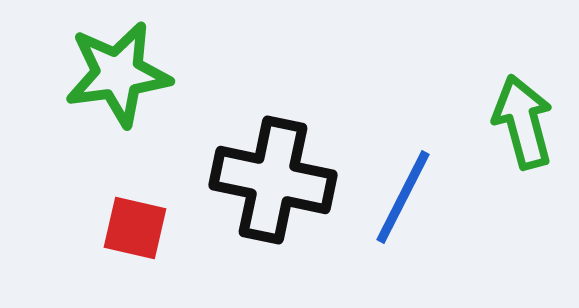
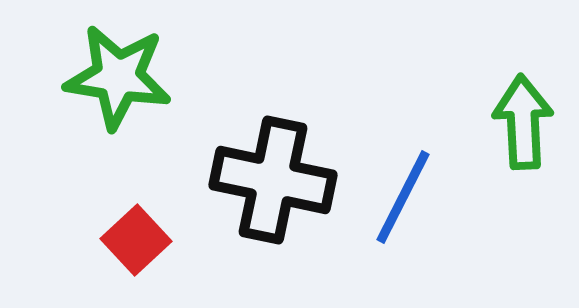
green star: moved 3 px down; rotated 17 degrees clockwise
green arrow: rotated 12 degrees clockwise
red square: moved 1 px right, 12 px down; rotated 34 degrees clockwise
